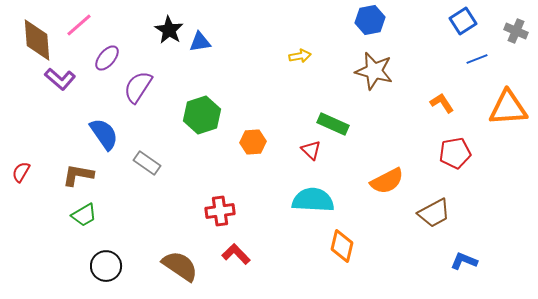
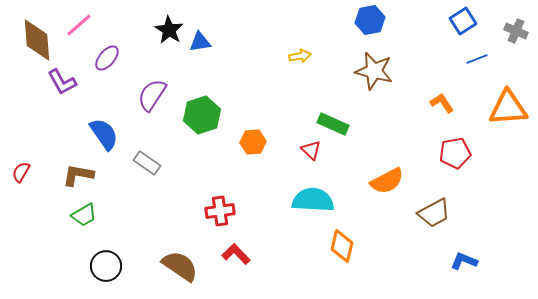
purple L-shape: moved 2 px right, 3 px down; rotated 20 degrees clockwise
purple semicircle: moved 14 px right, 8 px down
